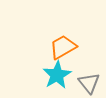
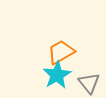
orange trapezoid: moved 2 px left, 5 px down
